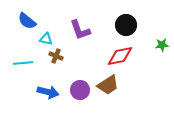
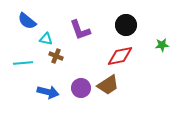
purple circle: moved 1 px right, 2 px up
